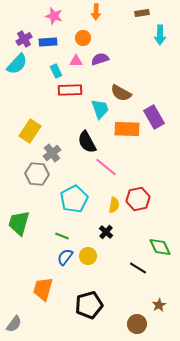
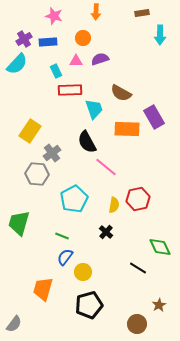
cyan trapezoid: moved 6 px left
yellow circle: moved 5 px left, 16 px down
